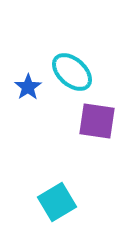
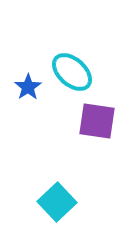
cyan square: rotated 12 degrees counterclockwise
